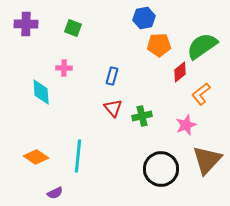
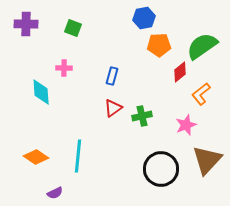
red triangle: rotated 36 degrees clockwise
